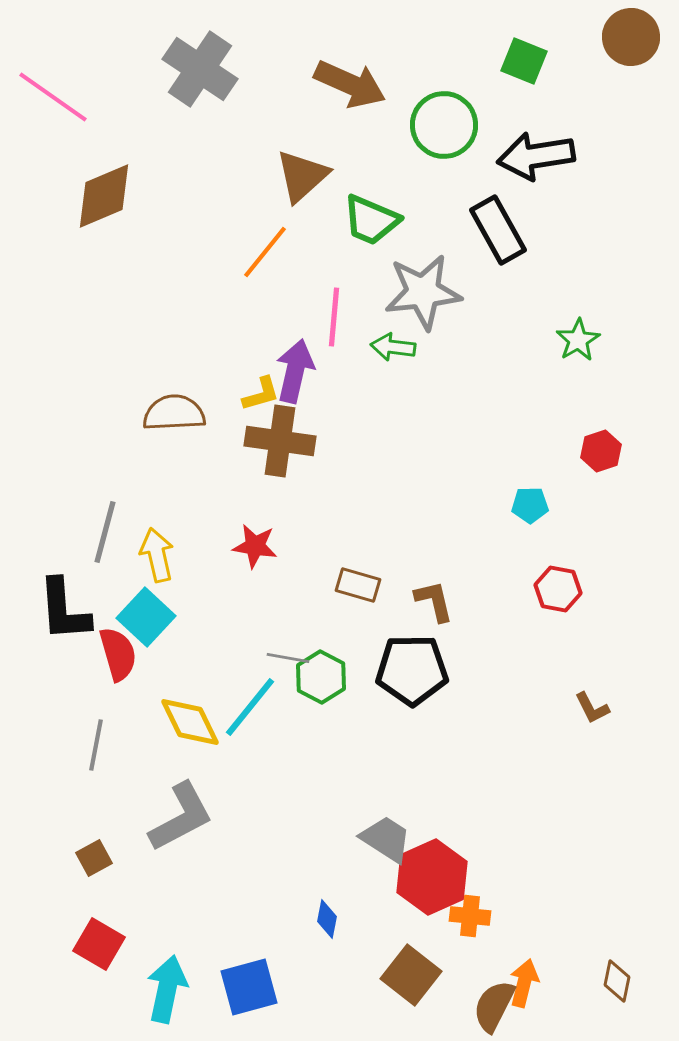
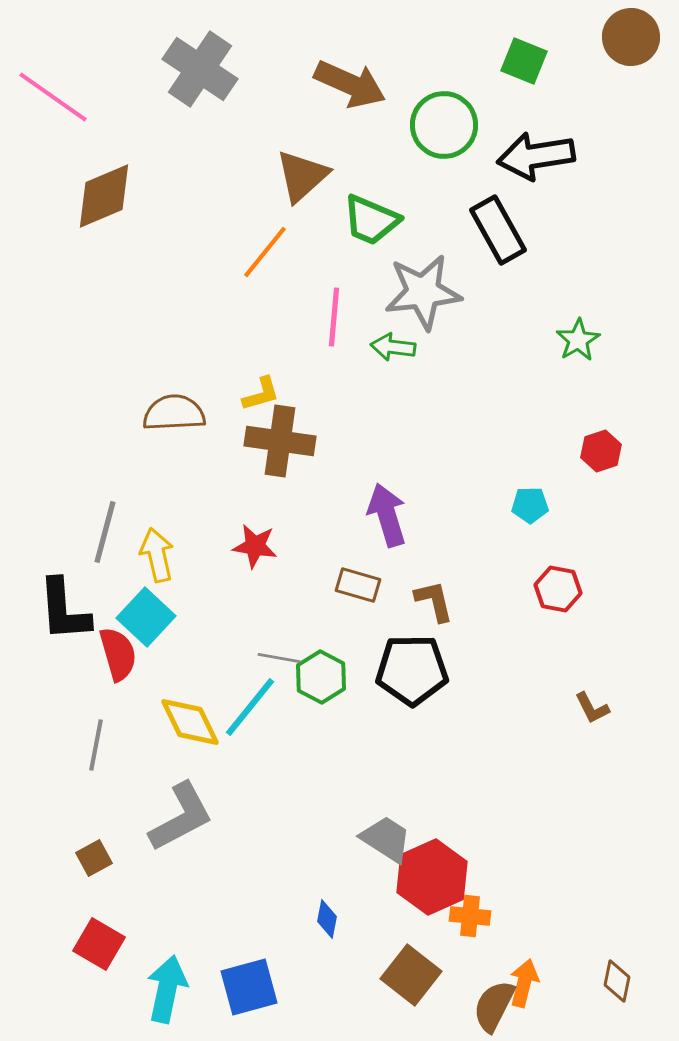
purple arrow at (295, 371): moved 92 px right, 144 px down; rotated 30 degrees counterclockwise
gray line at (288, 658): moved 9 px left
